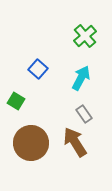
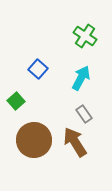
green cross: rotated 15 degrees counterclockwise
green square: rotated 18 degrees clockwise
brown circle: moved 3 px right, 3 px up
